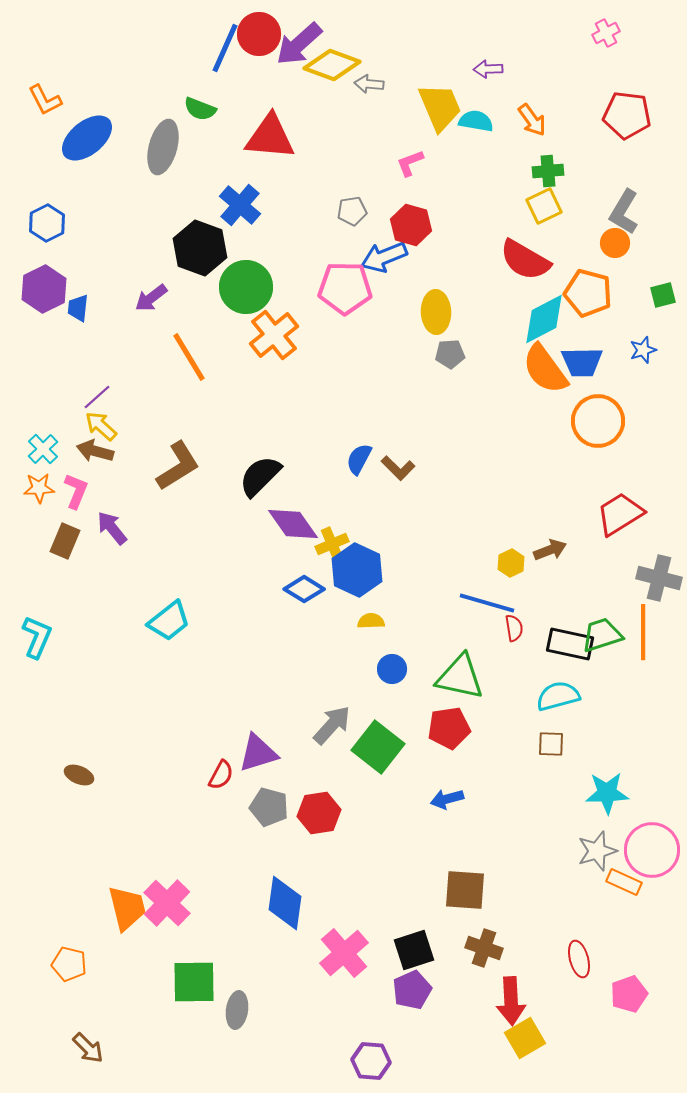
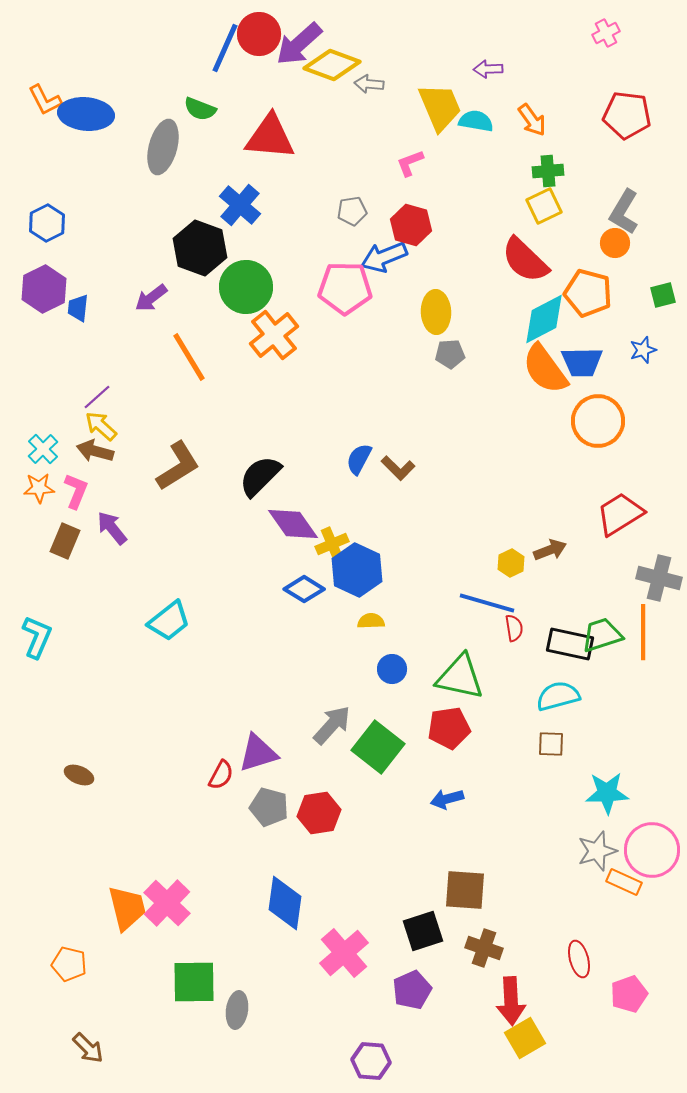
blue ellipse at (87, 138): moved 1 px left, 24 px up; rotated 44 degrees clockwise
red semicircle at (525, 260): rotated 14 degrees clockwise
black square at (414, 950): moved 9 px right, 19 px up
